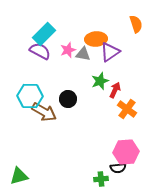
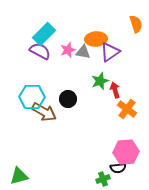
gray triangle: moved 2 px up
red arrow: rotated 42 degrees counterclockwise
cyan hexagon: moved 2 px right, 1 px down
green cross: moved 2 px right; rotated 16 degrees counterclockwise
